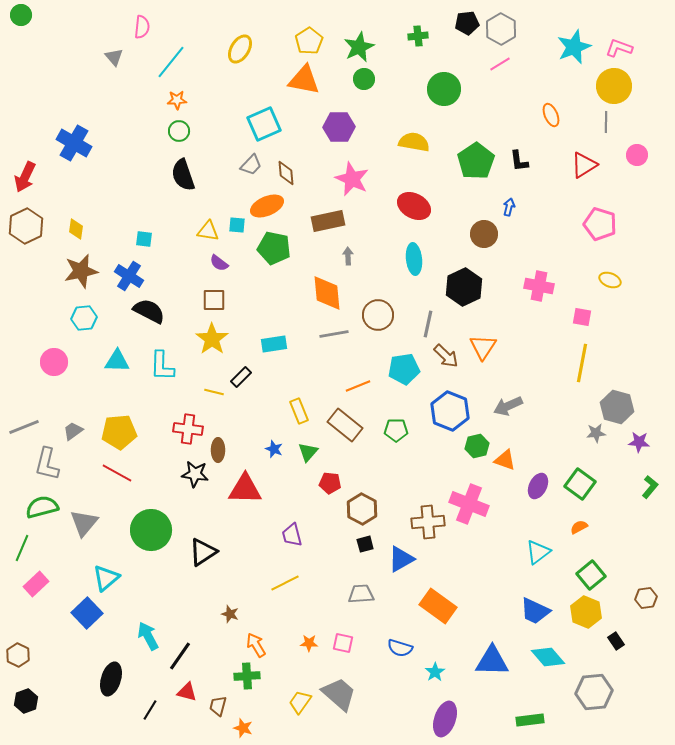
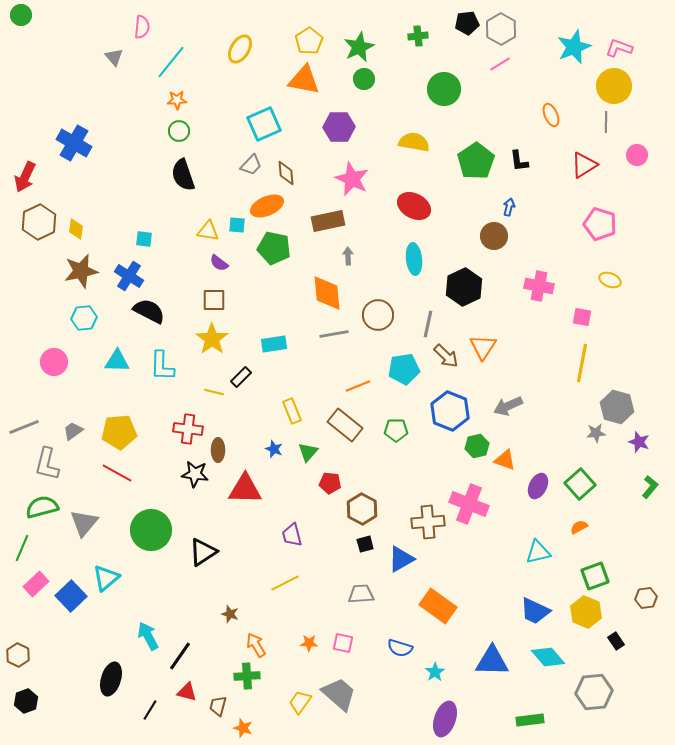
brown hexagon at (26, 226): moved 13 px right, 4 px up
brown circle at (484, 234): moved 10 px right, 2 px down
yellow rectangle at (299, 411): moved 7 px left
purple star at (639, 442): rotated 15 degrees clockwise
green square at (580, 484): rotated 12 degrees clockwise
cyan triangle at (538, 552): rotated 24 degrees clockwise
green square at (591, 575): moved 4 px right, 1 px down; rotated 20 degrees clockwise
blue square at (87, 613): moved 16 px left, 17 px up
